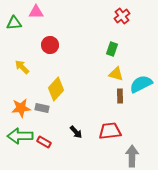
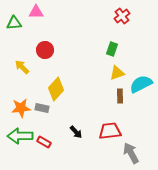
red circle: moved 5 px left, 5 px down
yellow triangle: moved 1 px right, 1 px up; rotated 35 degrees counterclockwise
gray arrow: moved 1 px left, 3 px up; rotated 30 degrees counterclockwise
